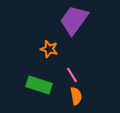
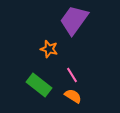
green rectangle: rotated 20 degrees clockwise
orange semicircle: moved 3 px left; rotated 48 degrees counterclockwise
